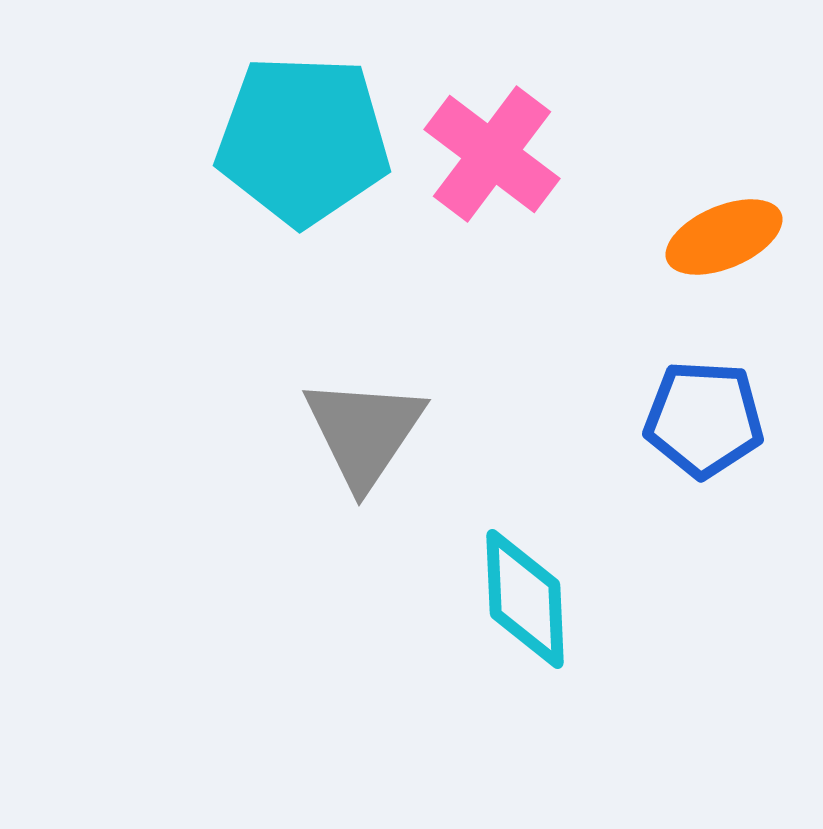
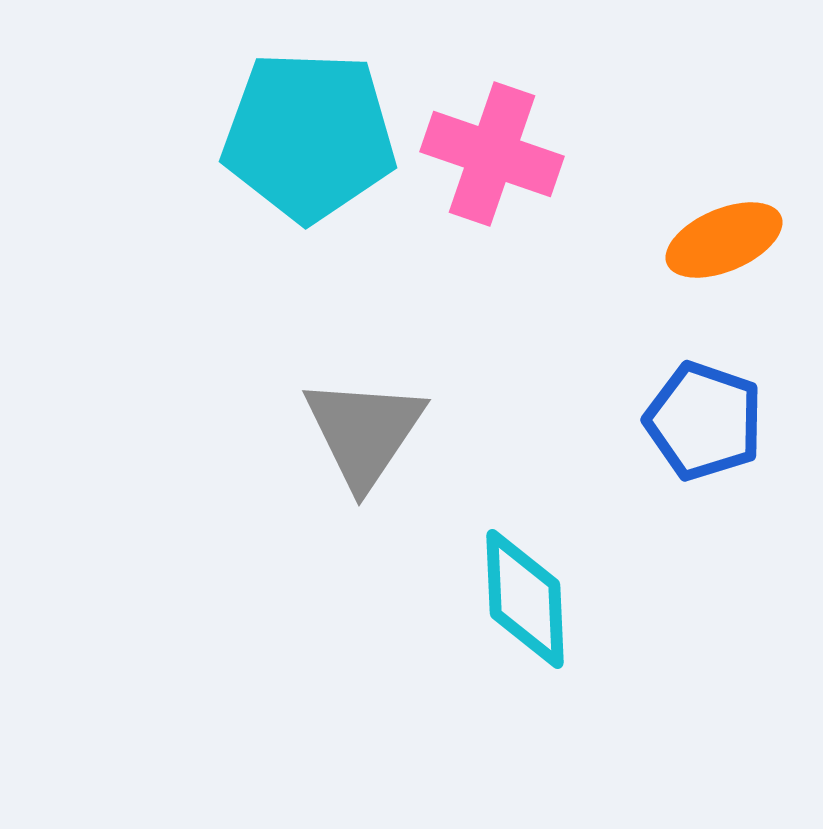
cyan pentagon: moved 6 px right, 4 px up
pink cross: rotated 18 degrees counterclockwise
orange ellipse: moved 3 px down
blue pentagon: moved 2 px down; rotated 16 degrees clockwise
